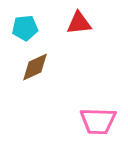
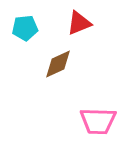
red triangle: rotated 16 degrees counterclockwise
brown diamond: moved 23 px right, 3 px up
